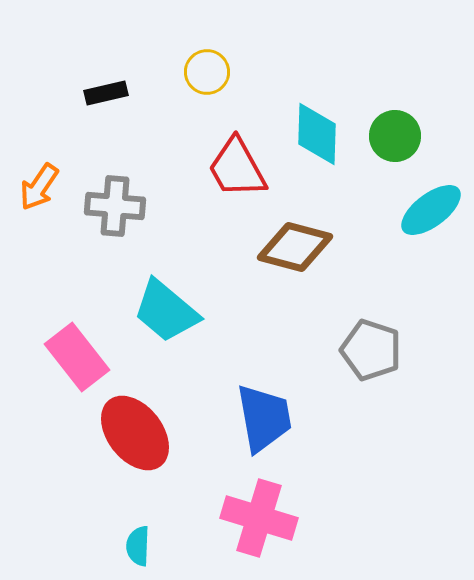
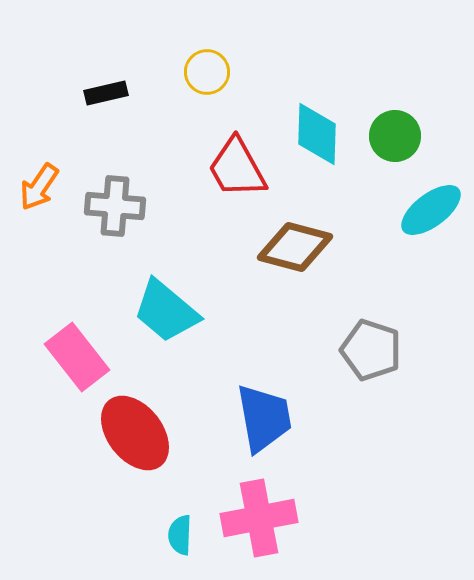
pink cross: rotated 28 degrees counterclockwise
cyan semicircle: moved 42 px right, 11 px up
